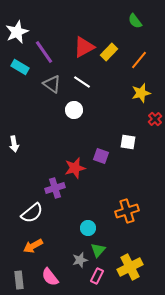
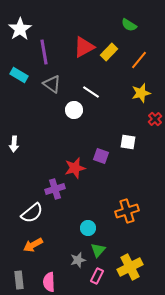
green semicircle: moved 6 px left, 4 px down; rotated 21 degrees counterclockwise
white star: moved 3 px right, 3 px up; rotated 10 degrees counterclockwise
purple line: rotated 25 degrees clockwise
cyan rectangle: moved 1 px left, 8 px down
white line: moved 9 px right, 10 px down
white arrow: rotated 14 degrees clockwise
purple cross: moved 1 px down
orange arrow: moved 1 px up
gray star: moved 2 px left
pink semicircle: moved 1 px left, 5 px down; rotated 36 degrees clockwise
